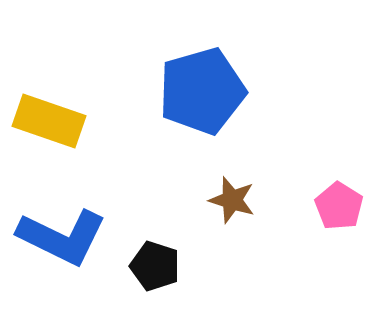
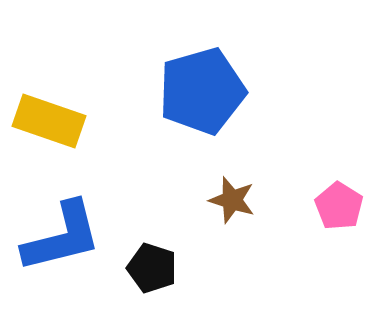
blue L-shape: rotated 40 degrees counterclockwise
black pentagon: moved 3 px left, 2 px down
